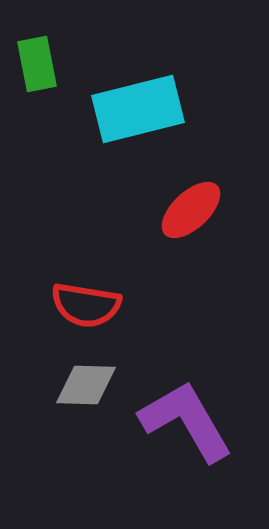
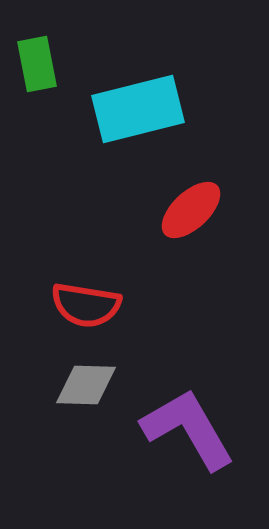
purple L-shape: moved 2 px right, 8 px down
